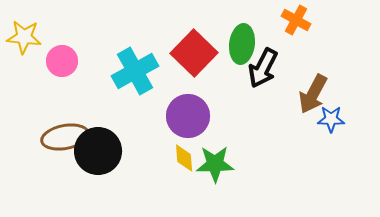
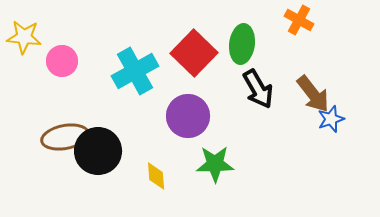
orange cross: moved 3 px right
black arrow: moved 5 px left, 21 px down; rotated 57 degrees counterclockwise
brown arrow: rotated 66 degrees counterclockwise
blue star: rotated 20 degrees counterclockwise
yellow diamond: moved 28 px left, 18 px down
